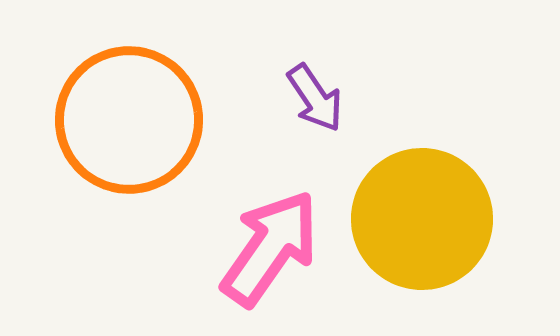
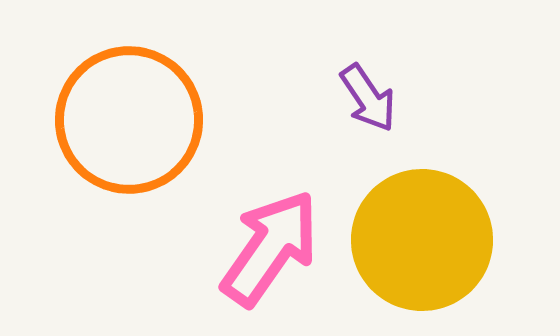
purple arrow: moved 53 px right
yellow circle: moved 21 px down
